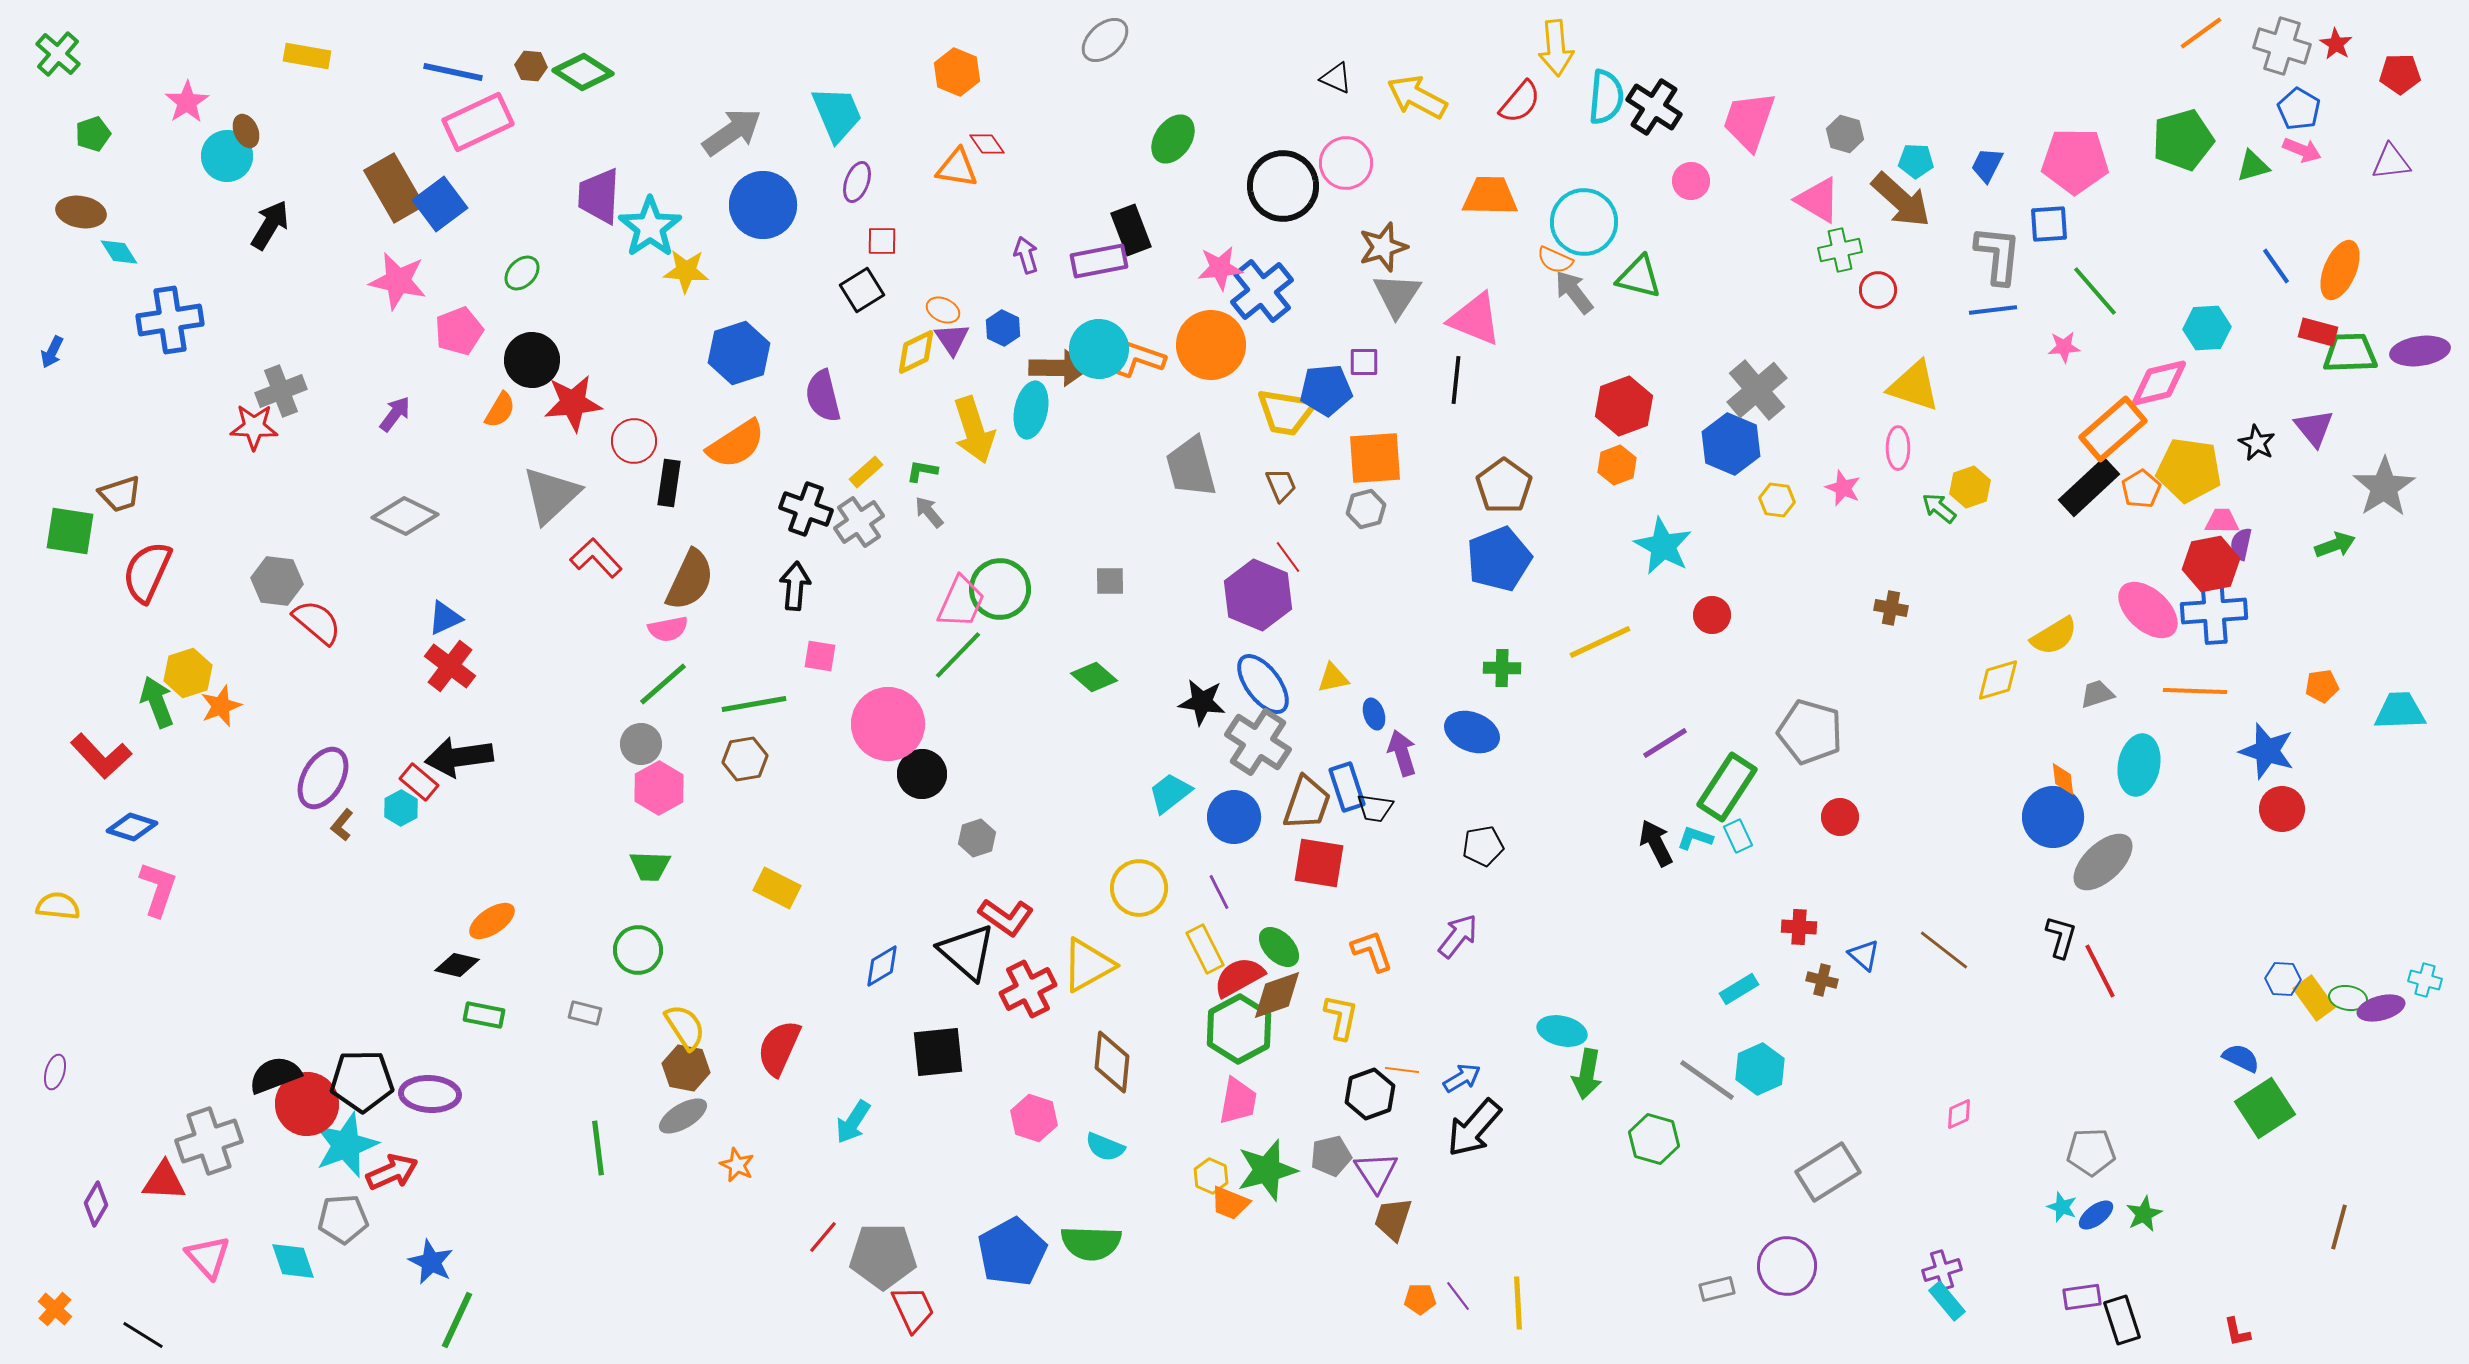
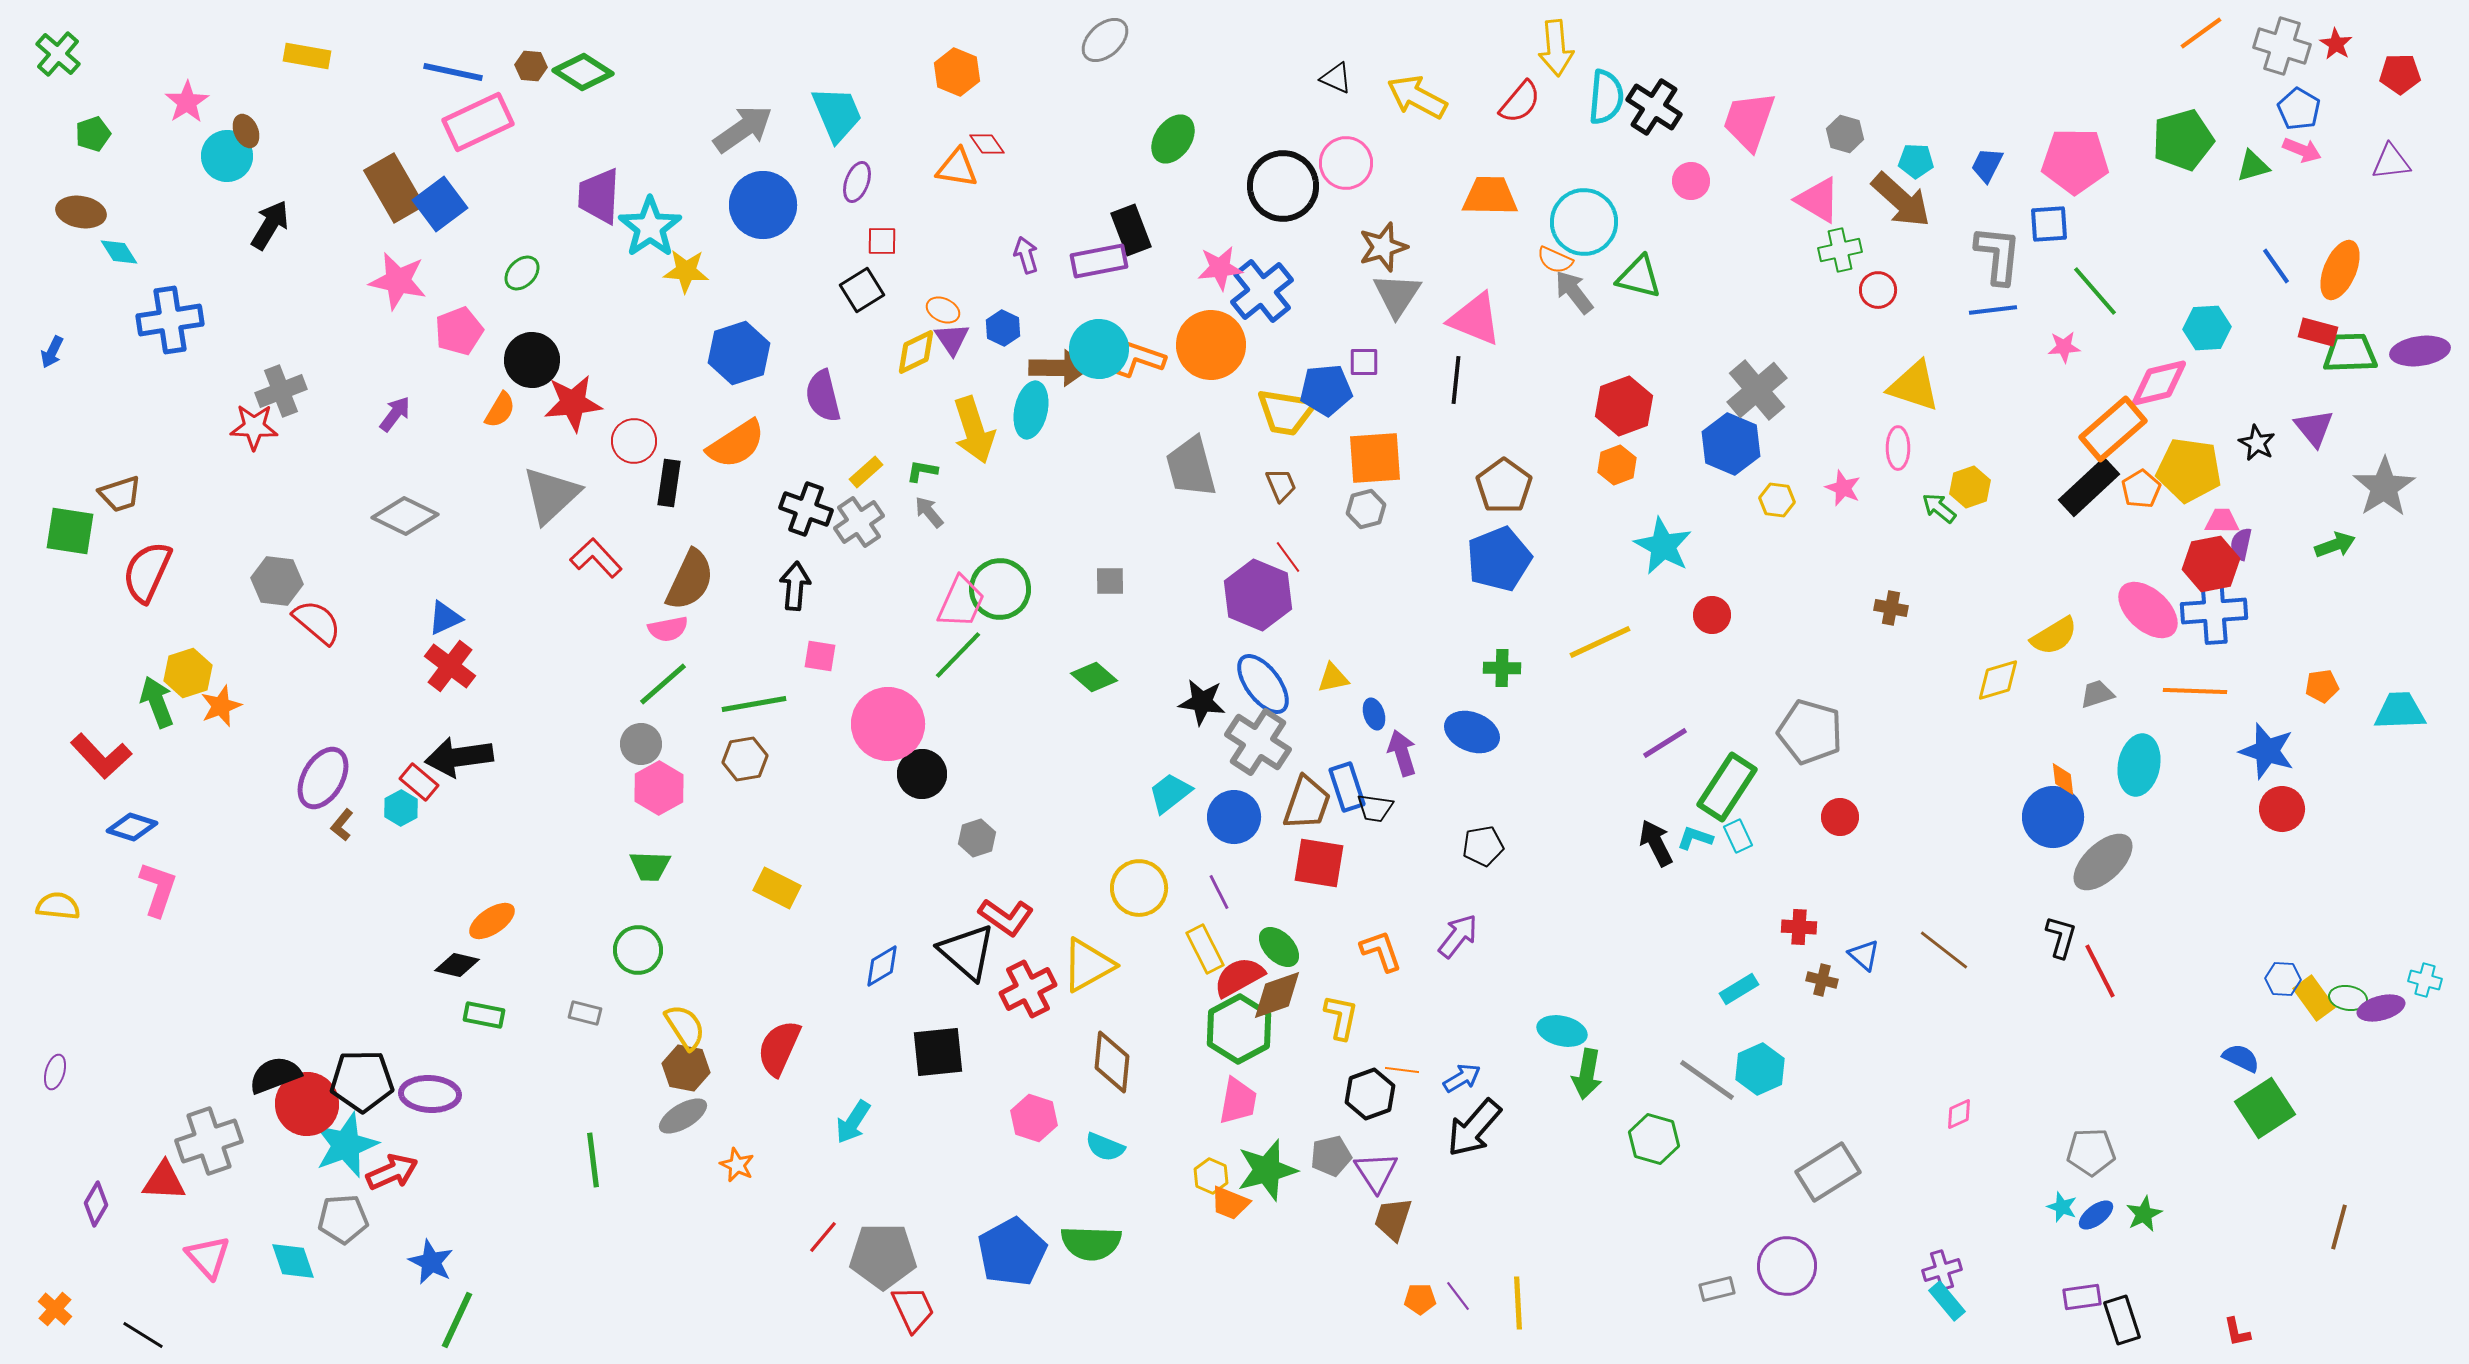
gray arrow at (732, 132): moved 11 px right, 3 px up
orange L-shape at (1372, 951): moved 9 px right
green line at (598, 1148): moved 5 px left, 12 px down
